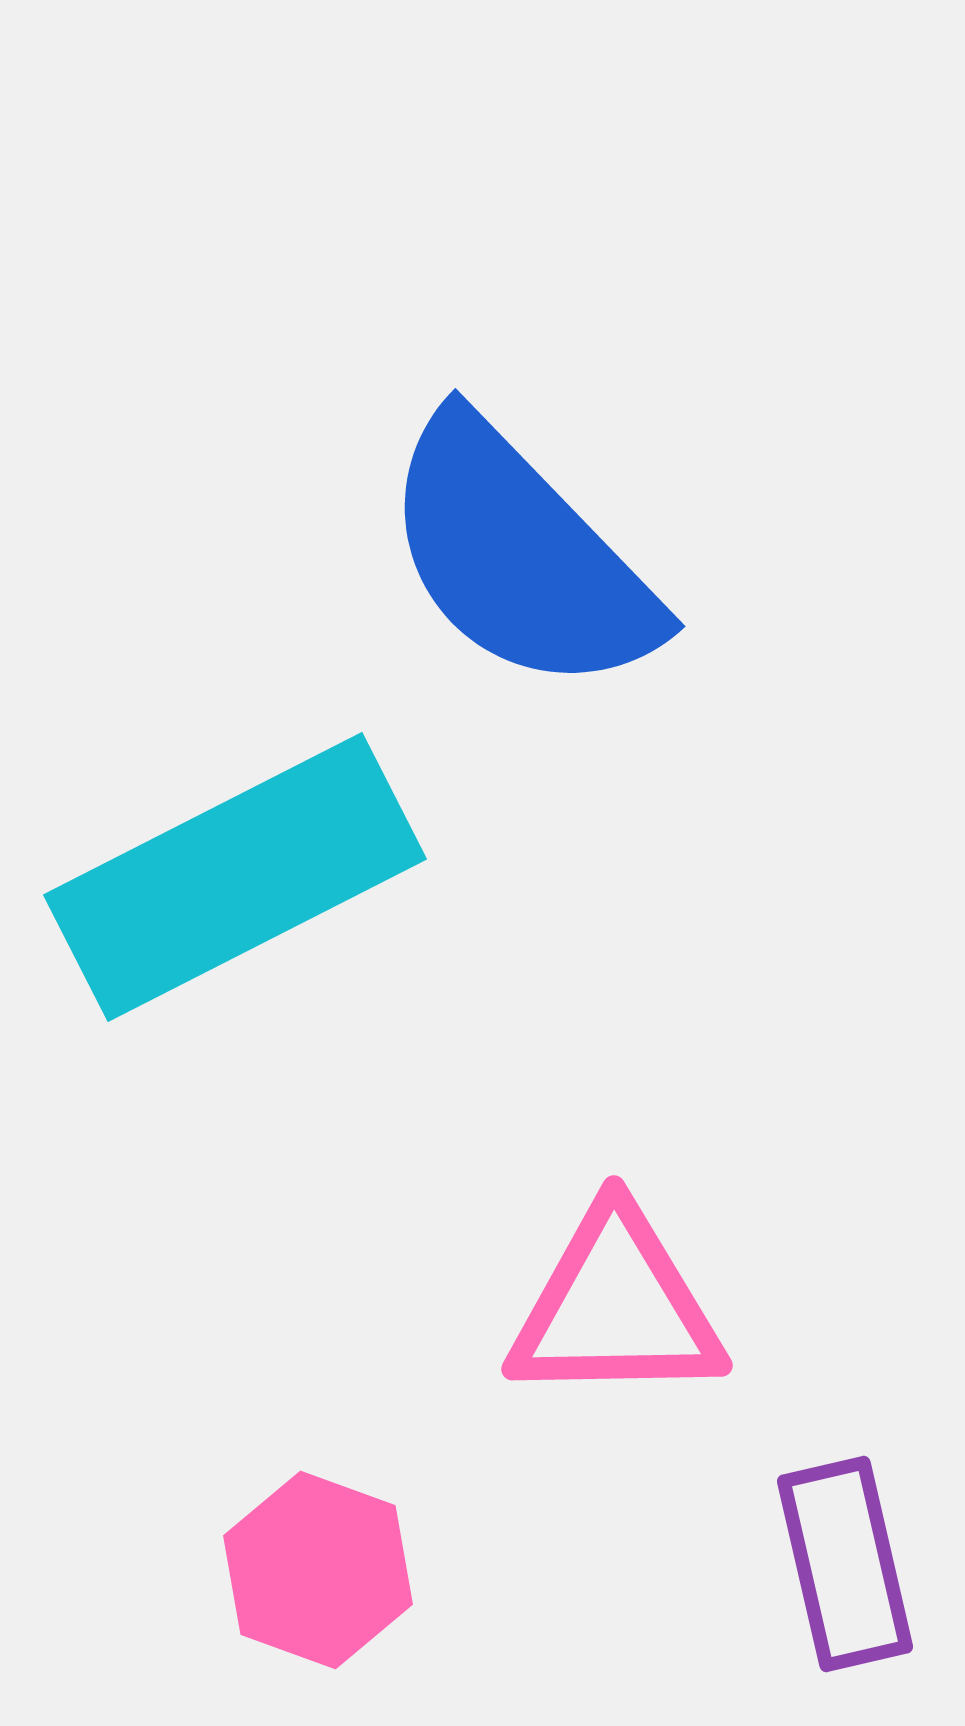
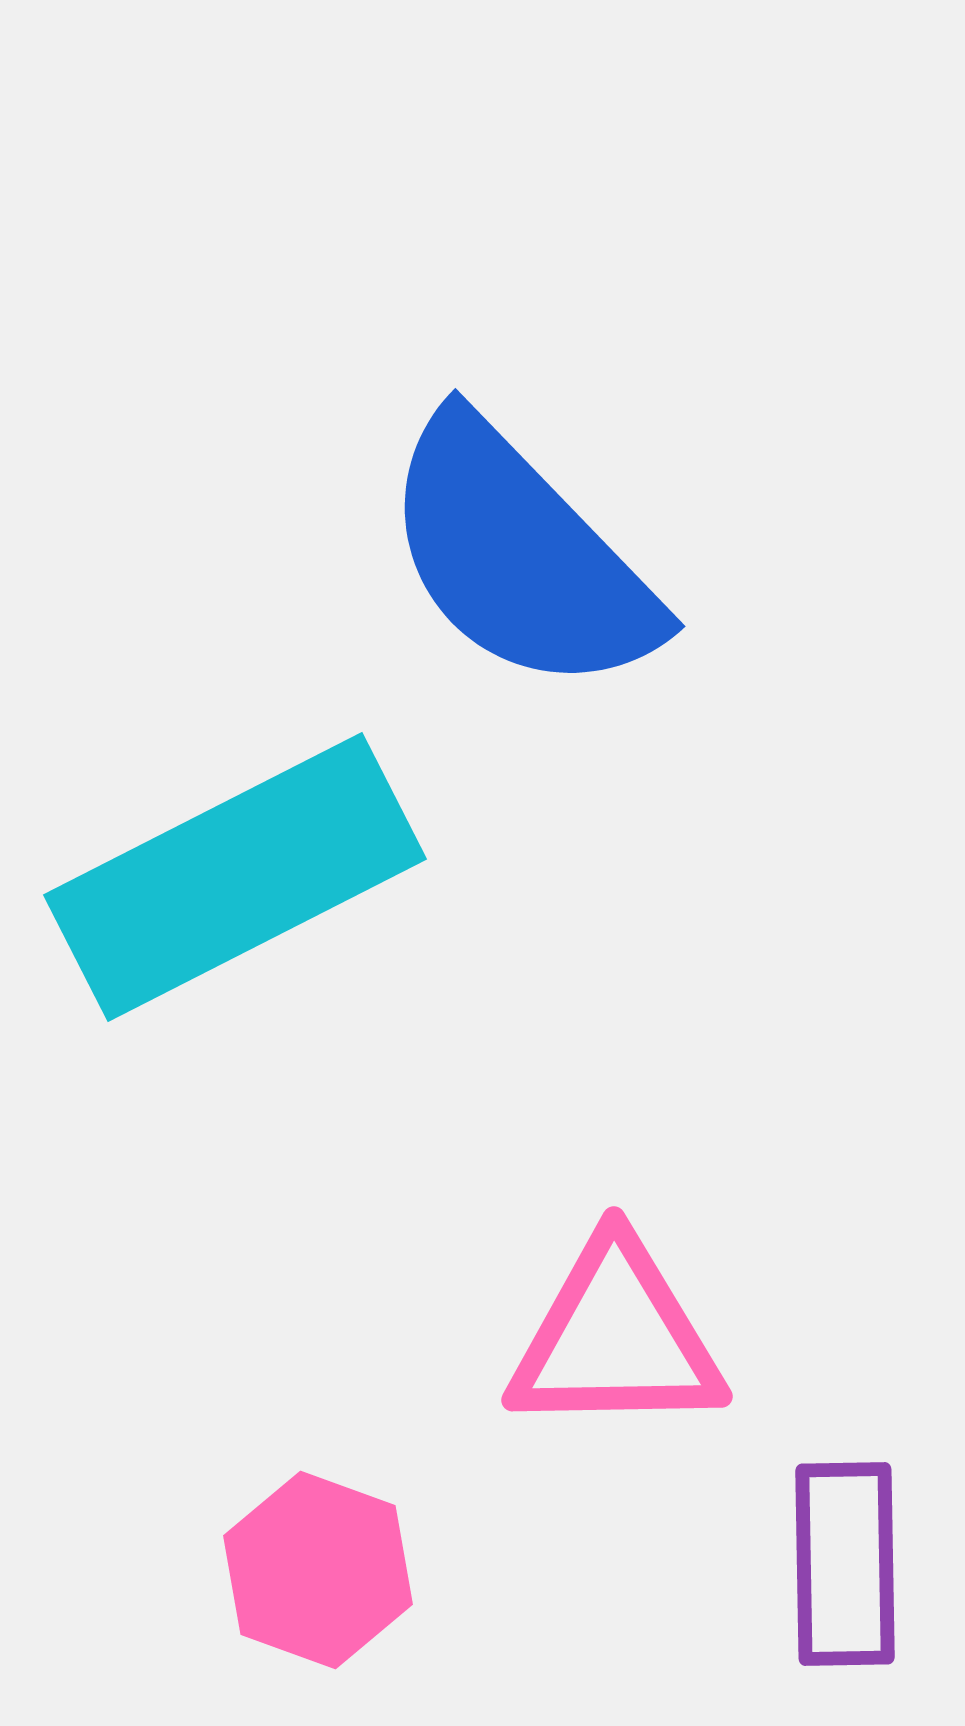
pink triangle: moved 31 px down
purple rectangle: rotated 12 degrees clockwise
